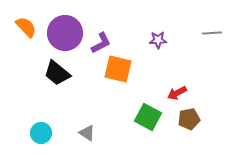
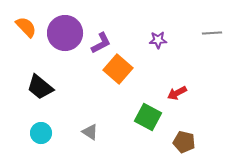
orange square: rotated 28 degrees clockwise
black trapezoid: moved 17 px left, 14 px down
brown pentagon: moved 5 px left, 23 px down; rotated 25 degrees clockwise
gray triangle: moved 3 px right, 1 px up
